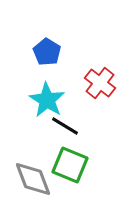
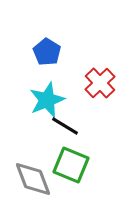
red cross: rotated 8 degrees clockwise
cyan star: rotated 18 degrees clockwise
green square: moved 1 px right
